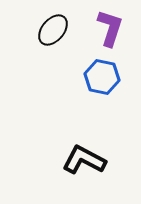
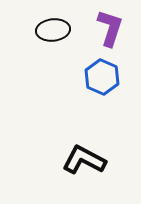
black ellipse: rotated 44 degrees clockwise
blue hexagon: rotated 12 degrees clockwise
